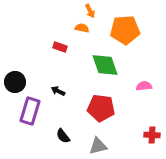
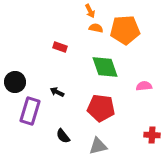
orange semicircle: moved 14 px right
green diamond: moved 2 px down
black arrow: moved 1 px left, 1 px down
